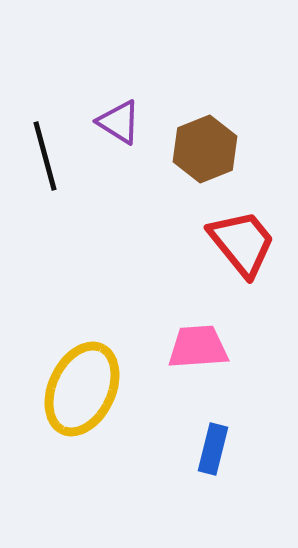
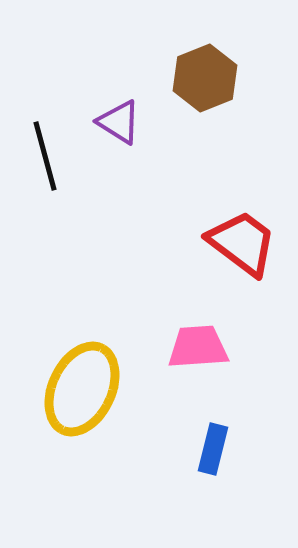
brown hexagon: moved 71 px up
red trapezoid: rotated 14 degrees counterclockwise
